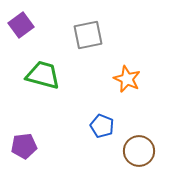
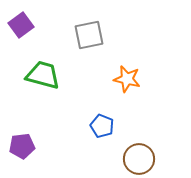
gray square: moved 1 px right
orange star: rotated 12 degrees counterclockwise
purple pentagon: moved 2 px left
brown circle: moved 8 px down
